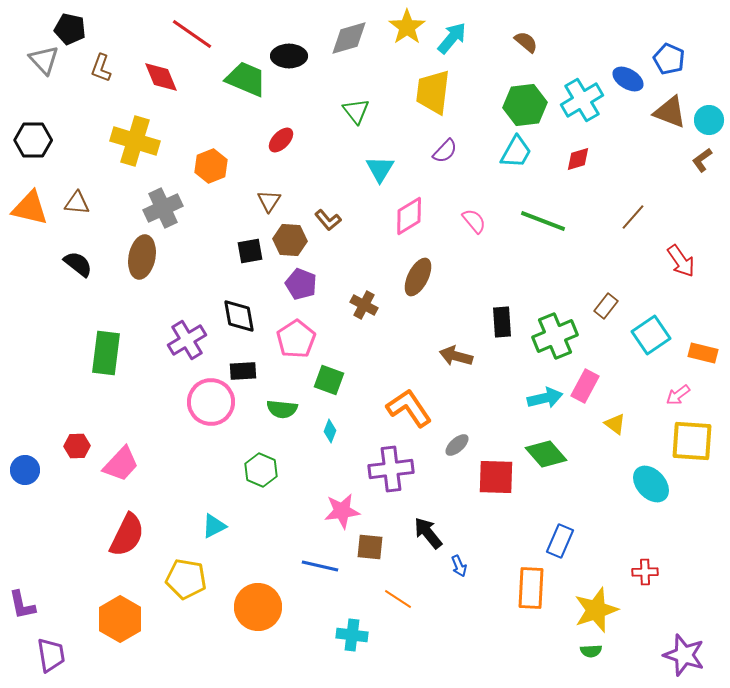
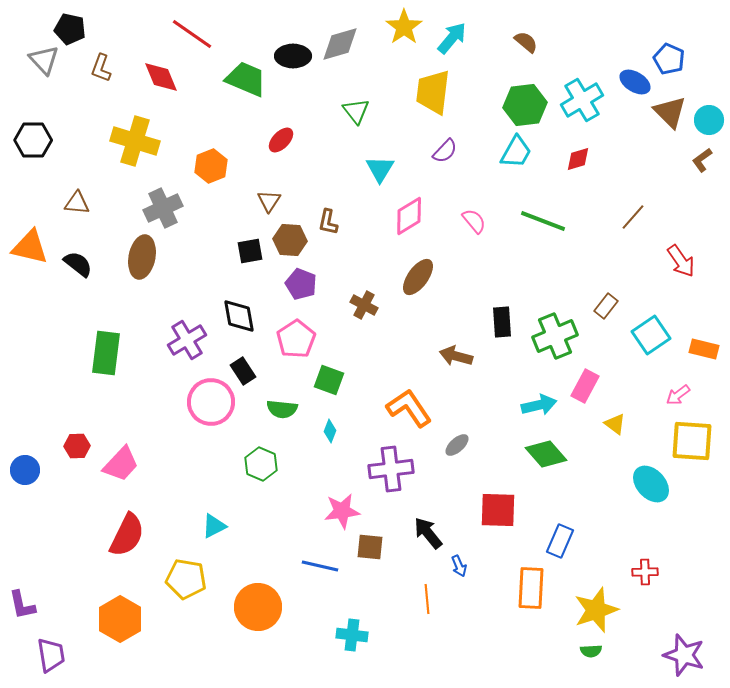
yellow star at (407, 27): moved 3 px left
gray diamond at (349, 38): moved 9 px left, 6 px down
black ellipse at (289, 56): moved 4 px right
blue ellipse at (628, 79): moved 7 px right, 3 px down
brown triangle at (670, 112): rotated 24 degrees clockwise
orange triangle at (30, 208): moved 39 px down
brown L-shape at (328, 220): moved 2 px down; rotated 52 degrees clockwise
brown ellipse at (418, 277): rotated 9 degrees clockwise
orange rectangle at (703, 353): moved 1 px right, 4 px up
black rectangle at (243, 371): rotated 60 degrees clockwise
cyan arrow at (545, 398): moved 6 px left, 7 px down
green hexagon at (261, 470): moved 6 px up
red square at (496, 477): moved 2 px right, 33 px down
orange line at (398, 599): moved 29 px right; rotated 52 degrees clockwise
